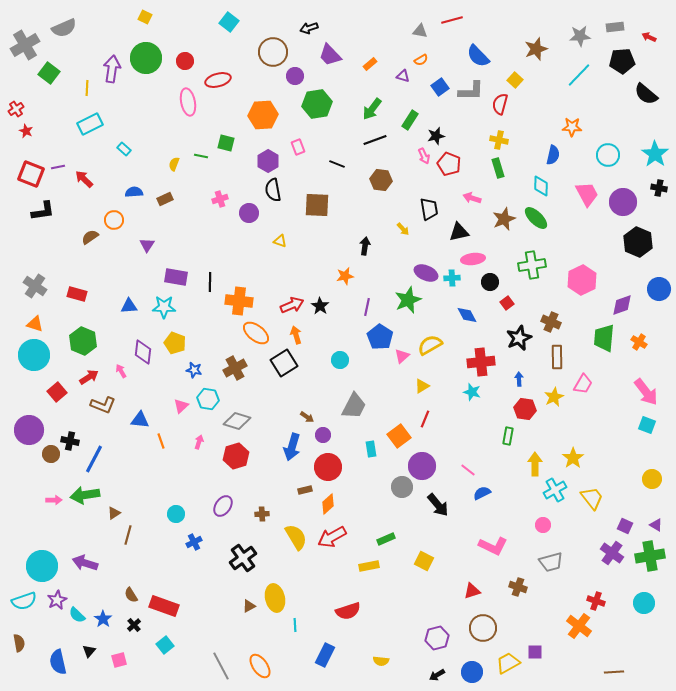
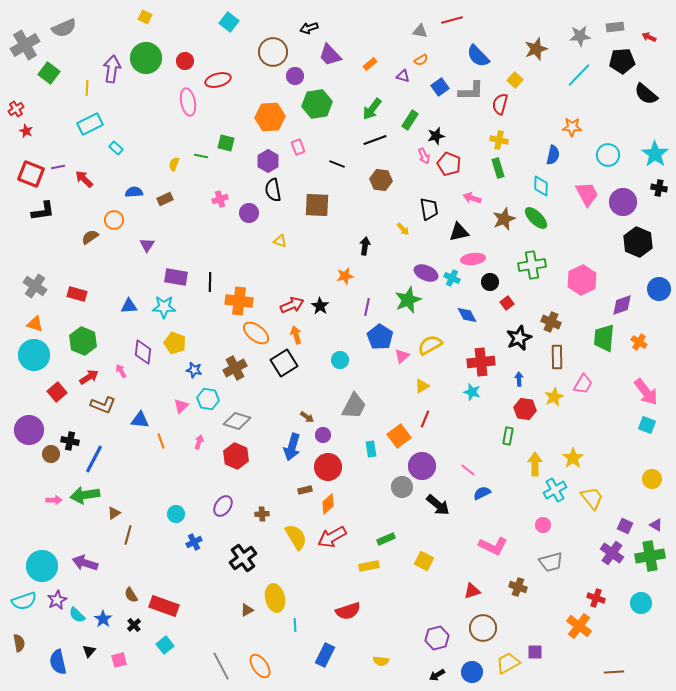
orange hexagon at (263, 115): moved 7 px right, 2 px down
cyan rectangle at (124, 149): moved 8 px left, 1 px up
cyan cross at (452, 278): rotated 28 degrees clockwise
red hexagon at (236, 456): rotated 20 degrees counterclockwise
black arrow at (438, 505): rotated 10 degrees counterclockwise
red cross at (596, 601): moved 3 px up
cyan circle at (644, 603): moved 3 px left
brown triangle at (249, 606): moved 2 px left, 4 px down
